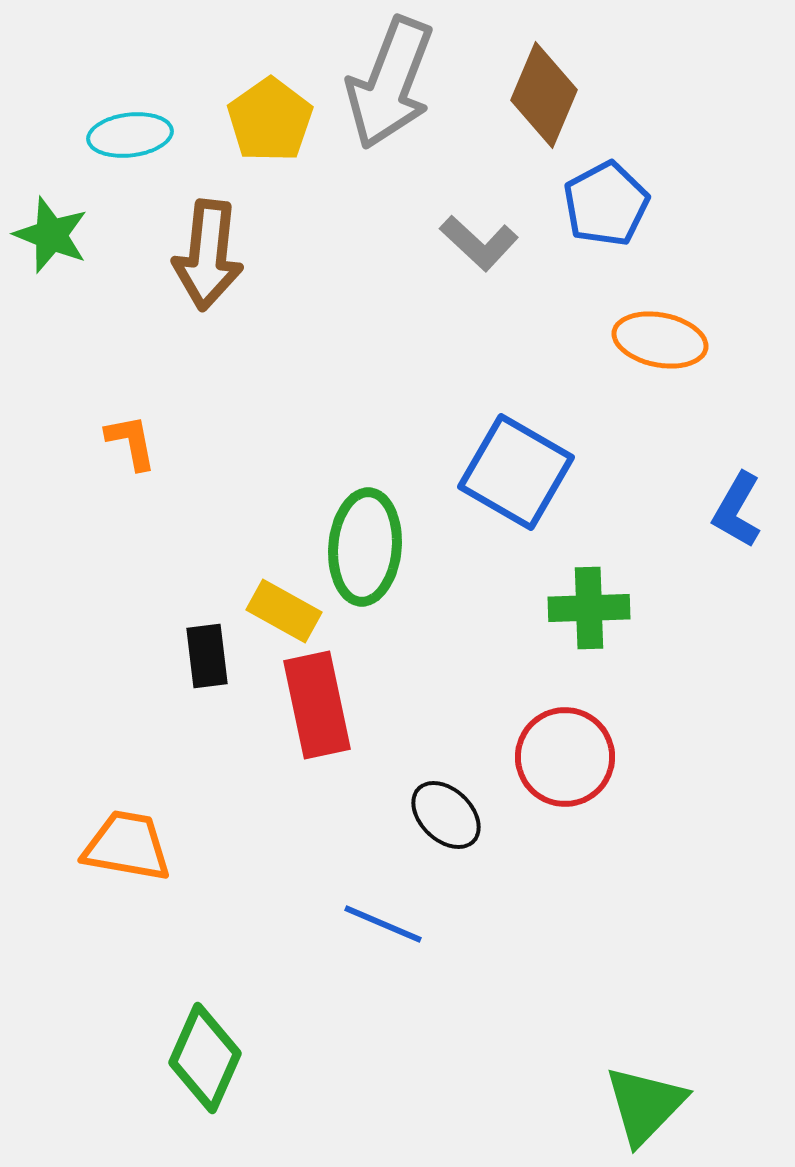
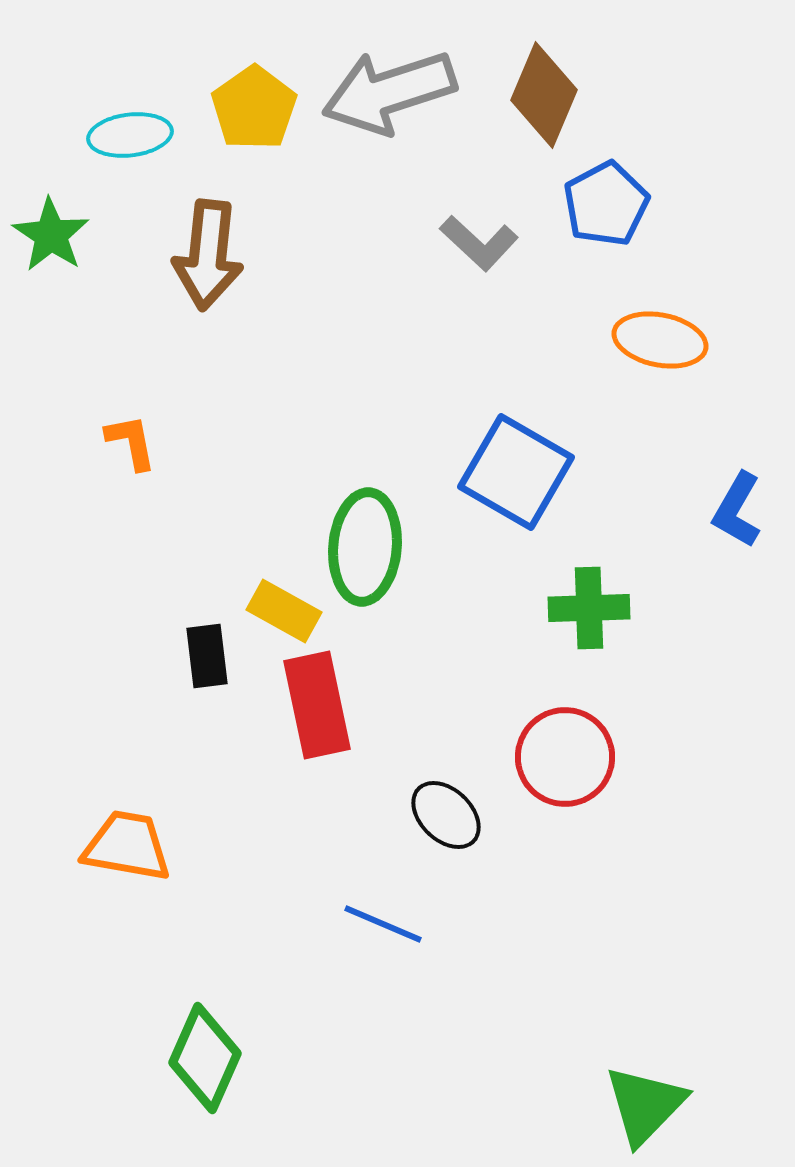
gray arrow: moved 1 px left, 9 px down; rotated 51 degrees clockwise
yellow pentagon: moved 16 px left, 12 px up
green star: rotated 12 degrees clockwise
